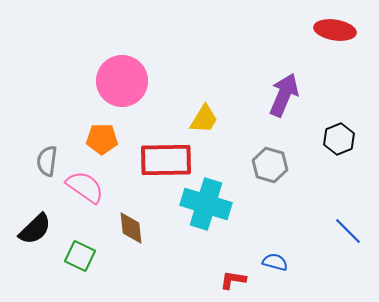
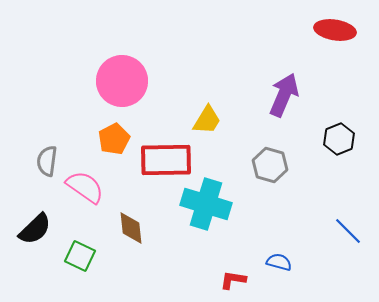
yellow trapezoid: moved 3 px right, 1 px down
orange pentagon: moved 12 px right; rotated 28 degrees counterclockwise
blue semicircle: moved 4 px right
